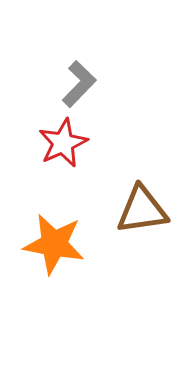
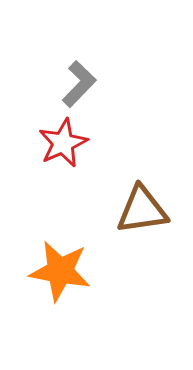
orange star: moved 6 px right, 27 px down
